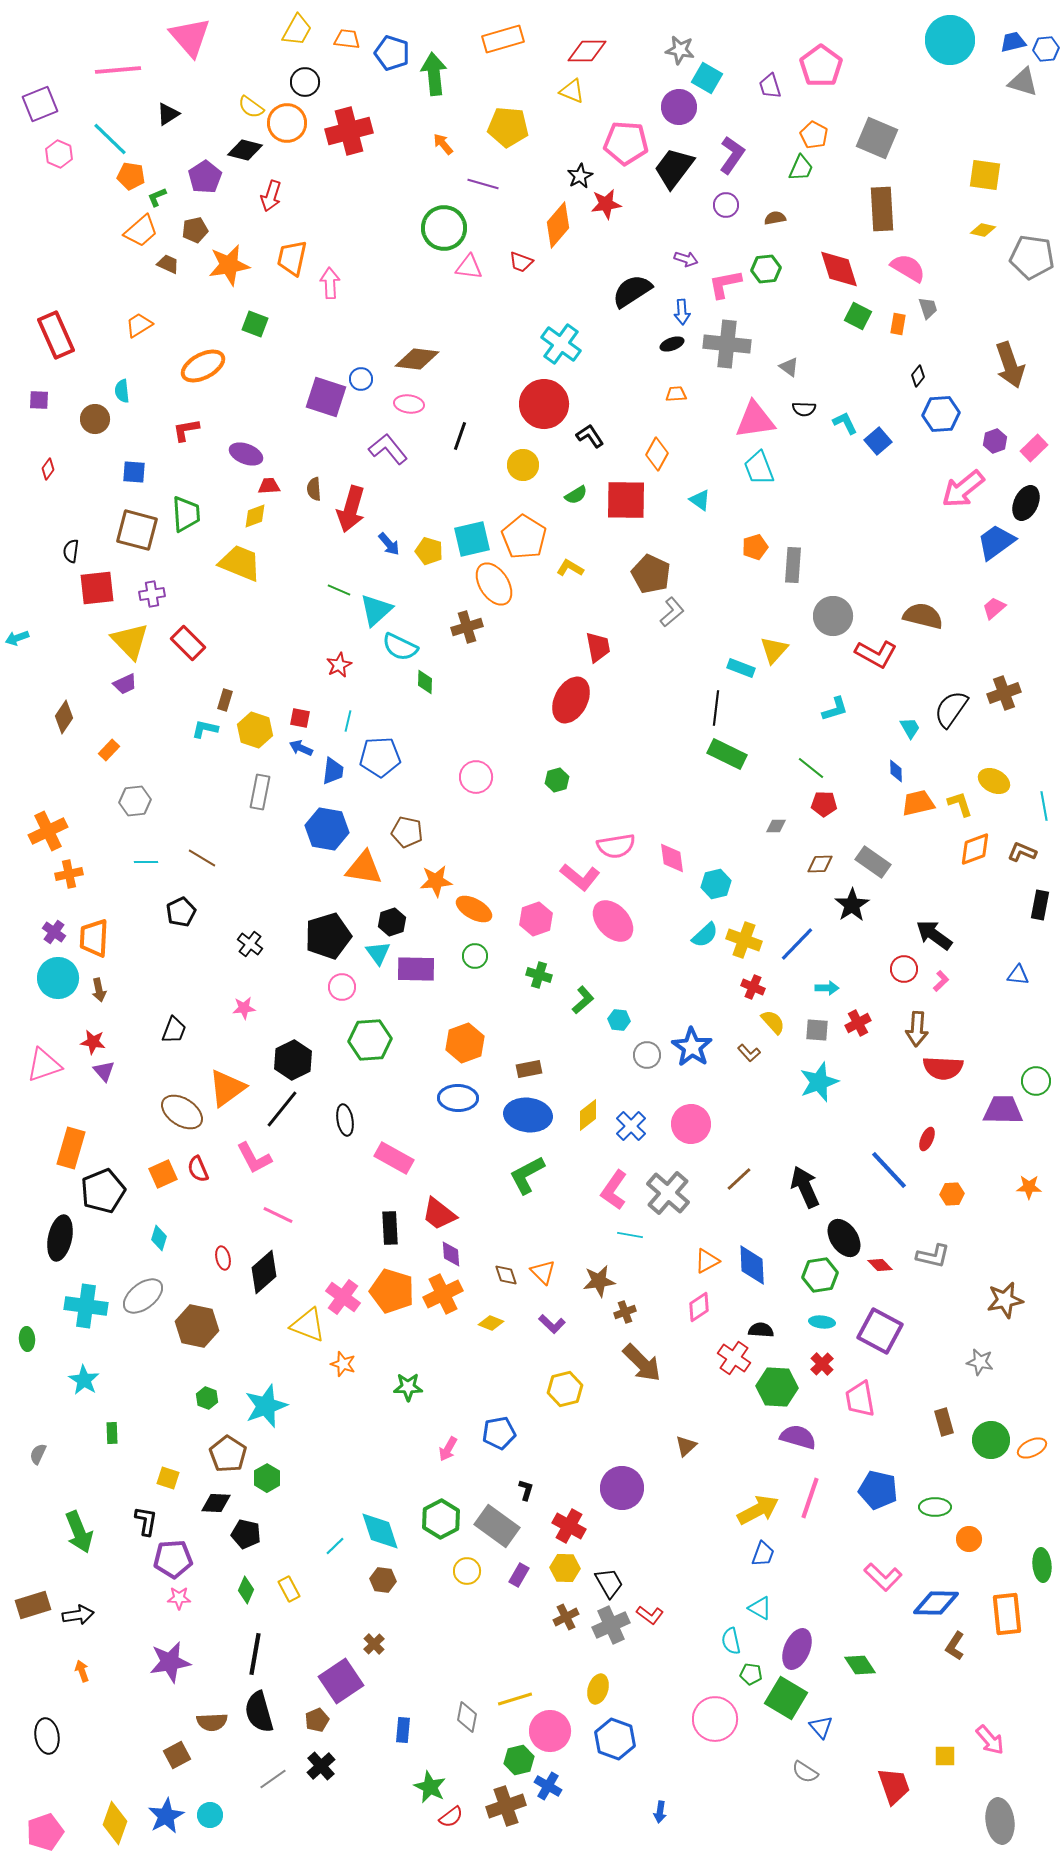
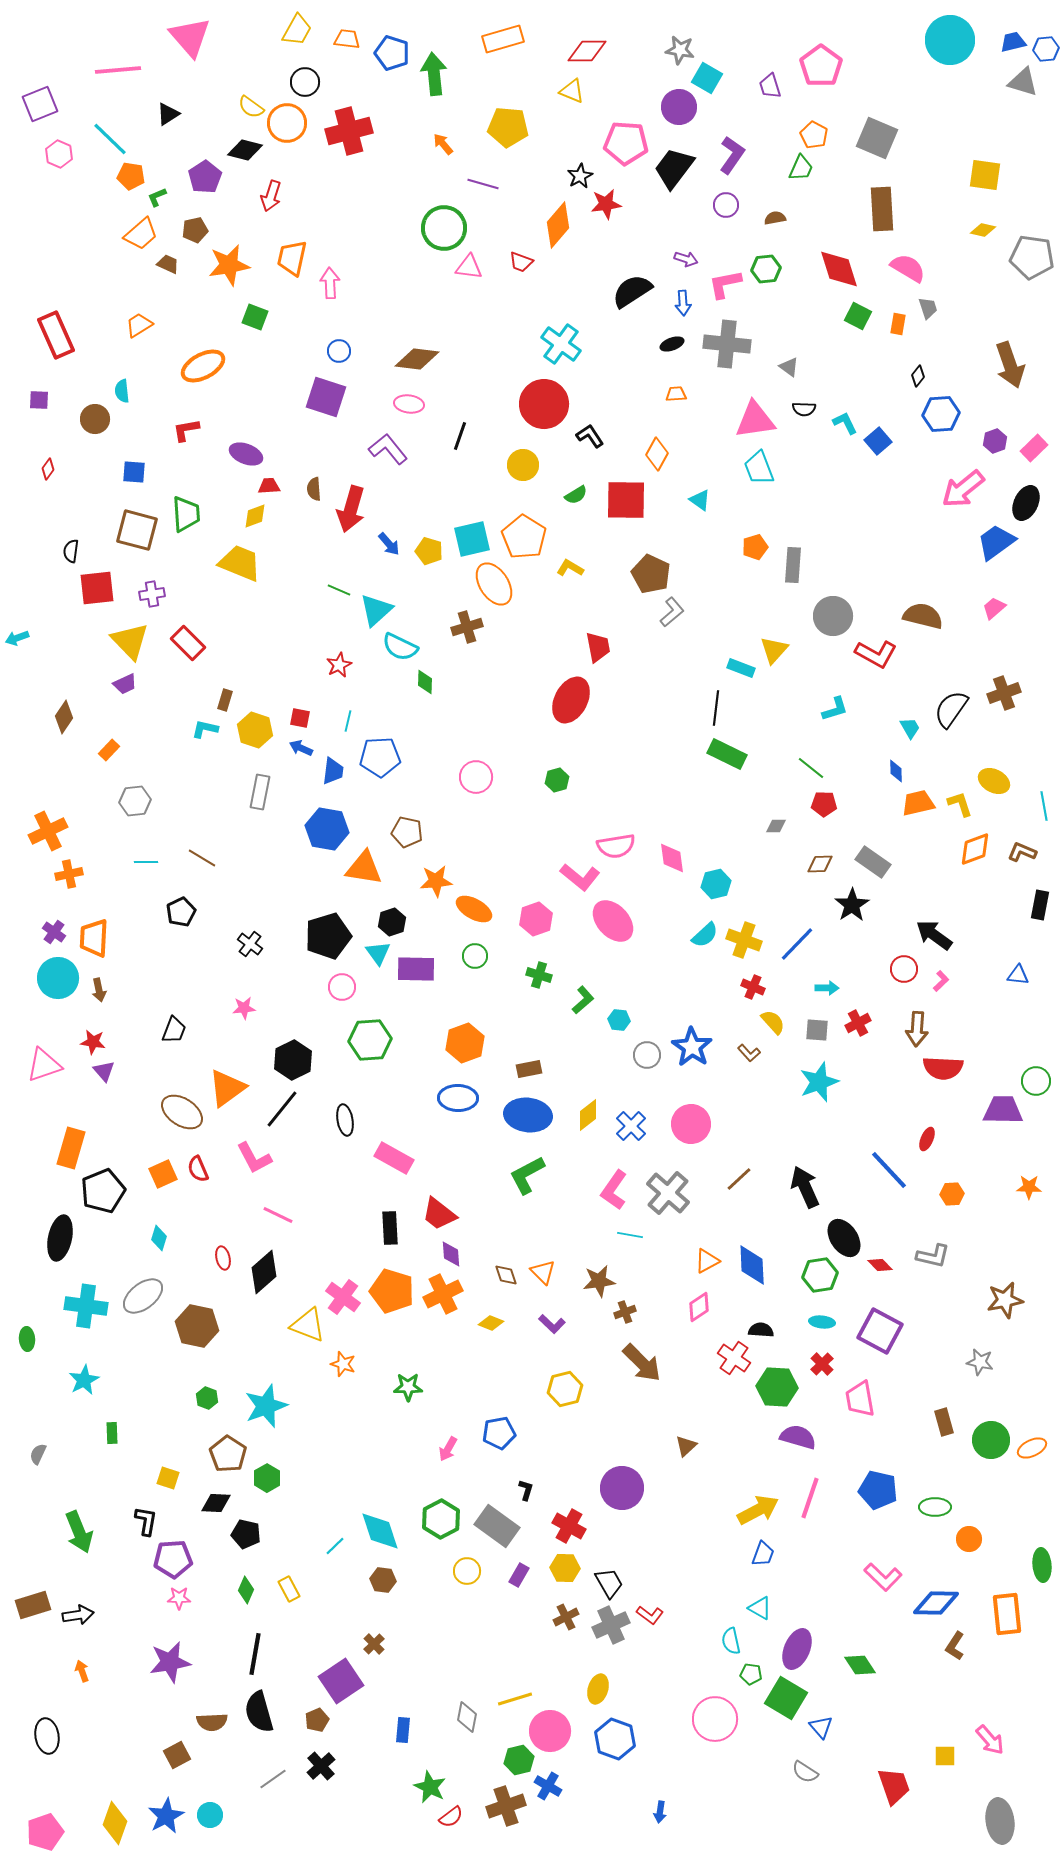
orange trapezoid at (141, 231): moved 3 px down
blue arrow at (682, 312): moved 1 px right, 9 px up
green square at (255, 324): moved 7 px up
blue circle at (361, 379): moved 22 px left, 28 px up
cyan star at (84, 1380): rotated 12 degrees clockwise
